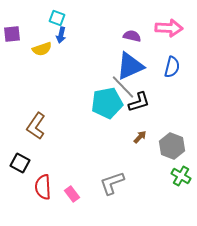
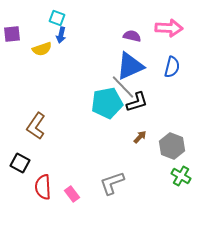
black L-shape: moved 2 px left
